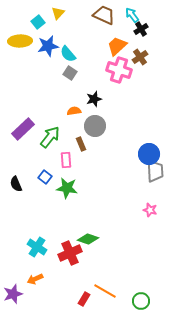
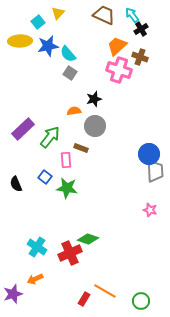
brown cross: rotated 35 degrees counterclockwise
brown rectangle: moved 4 px down; rotated 48 degrees counterclockwise
